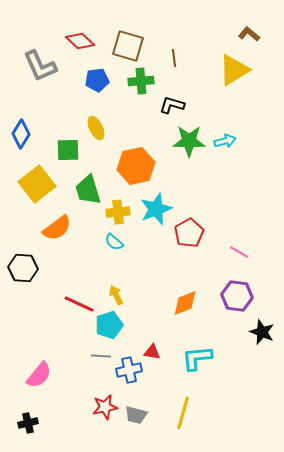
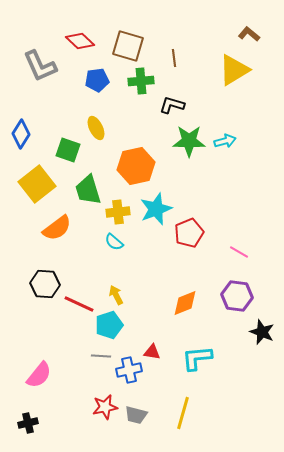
green square: rotated 20 degrees clockwise
red pentagon: rotated 8 degrees clockwise
black hexagon: moved 22 px right, 16 px down
